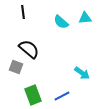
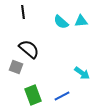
cyan triangle: moved 4 px left, 3 px down
